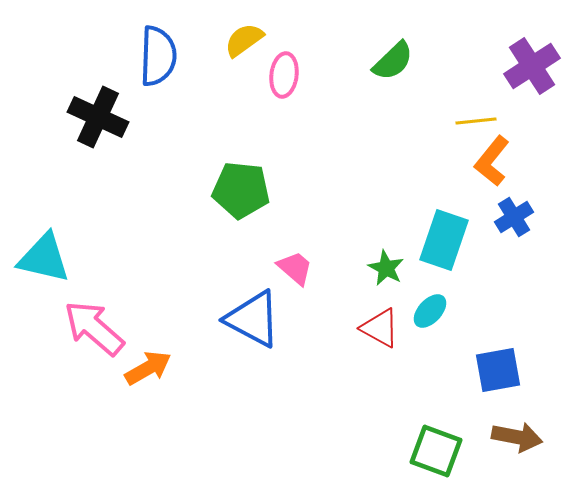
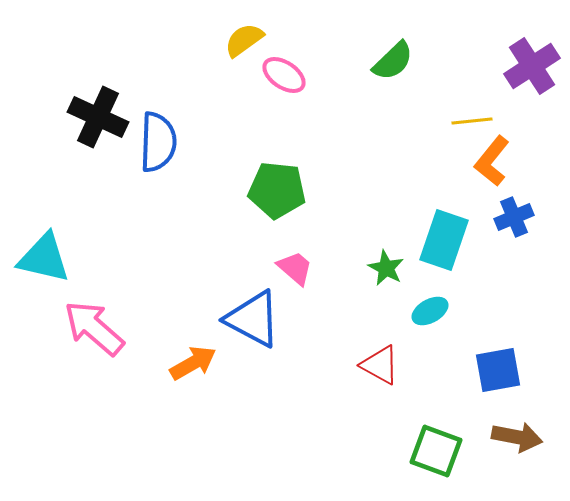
blue semicircle: moved 86 px down
pink ellipse: rotated 63 degrees counterclockwise
yellow line: moved 4 px left
green pentagon: moved 36 px right
blue cross: rotated 9 degrees clockwise
cyan ellipse: rotated 18 degrees clockwise
red triangle: moved 37 px down
orange arrow: moved 45 px right, 5 px up
